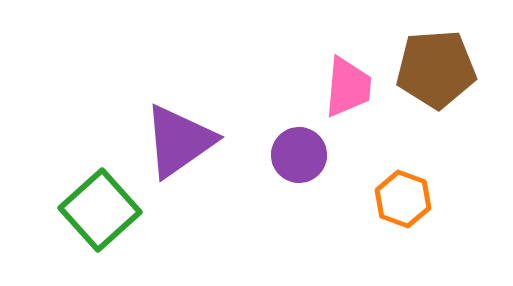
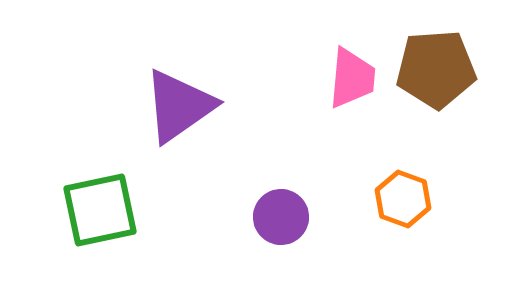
pink trapezoid: moved 4 px right, 9 px up
purple triangle: moved 35 px up
purple circle: moved 18 px left, 62 px down
green square: rotated 30 degrees clockwise
